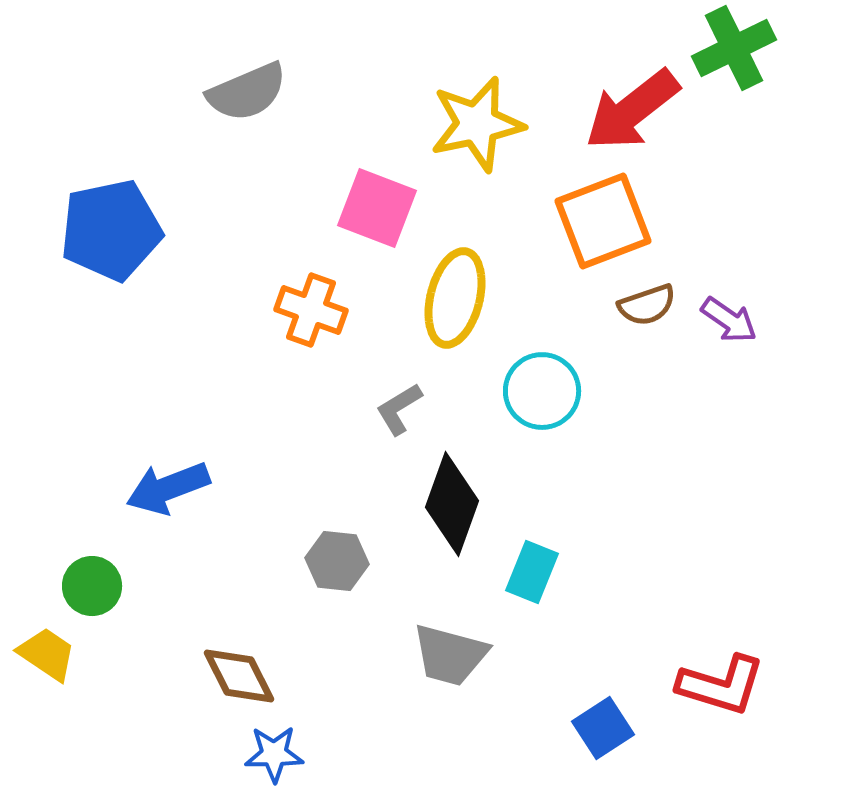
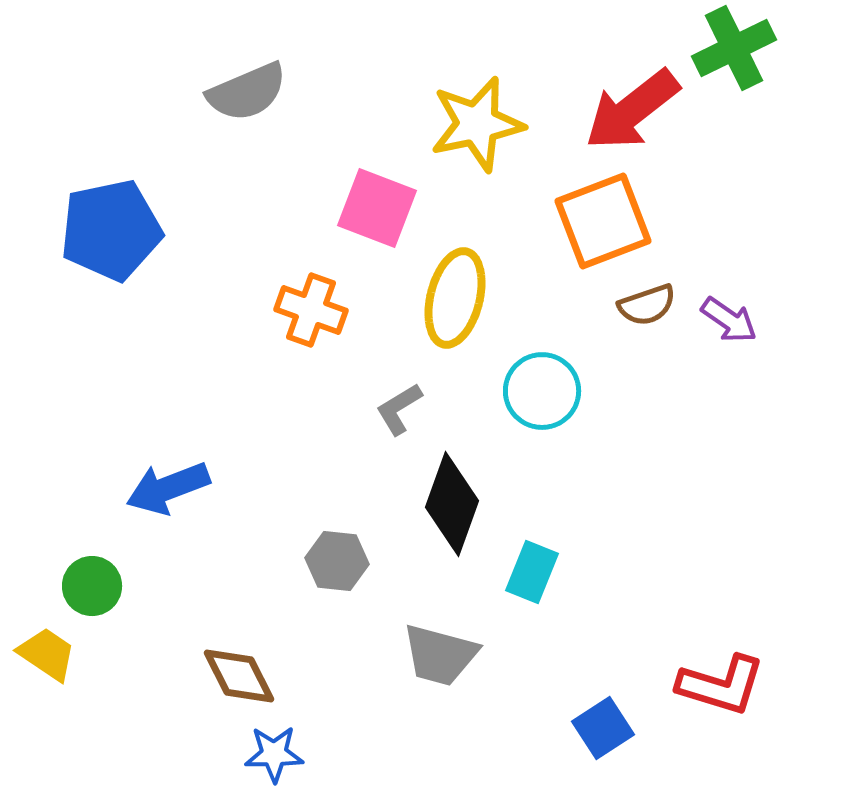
gray trapezoid: moved 10 px left
